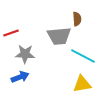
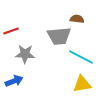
brown semicircle: rotated 80 degrees counterclockwise
red line: moved 2 px up
cyan line: moved 2 px left, 1 px down
blue arrow: moved 6 px left, 4 px down
